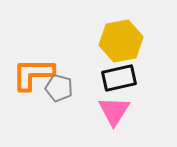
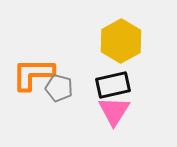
yellow hexagon: rotated 18 degrees counterclockwise
black rectangle: moved 6 px left, 7 px down
